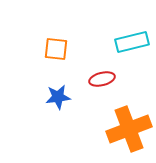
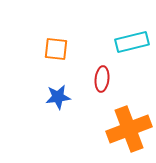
red ellipse: rotated 70 degrees counterclockwise
